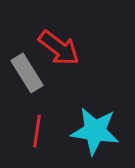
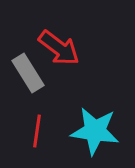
gray rectangle: moved 1 px right
